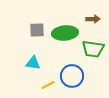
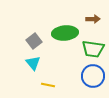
gray square: moved 3 px left, 11 px down; rotated 35 degrees counterclockwise
cyan triangle: rotated 42 degrees clockwise
blue circle: moved 21 px right
yellow line: rotated 40 degrees clockwise
